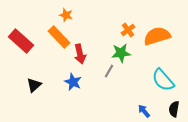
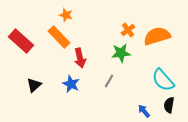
red arrow: moved 4 px down
gray line: moved 10 px down
blue star: moved 2 px left, 2 px down
black semicircle: moved 5 px left, 4 px up
